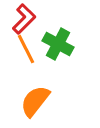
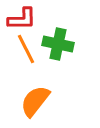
red L-shape: moved 2 px left; rotated 44 degrees clockwise
green cross: rotated 16 degrees counterclockwise
